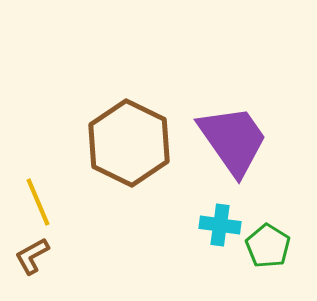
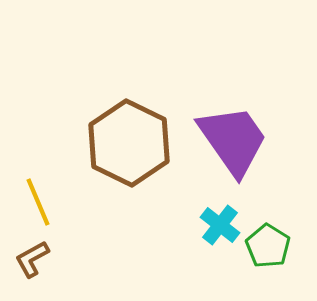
cyan cross: rotated 30 degrees clockwise
brown L-shape: moved 3 px down
